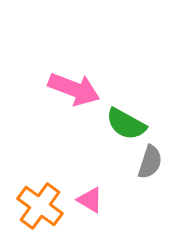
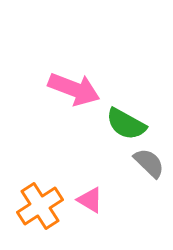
gray semicircle: moved 1 px left, 1 px down; rotated 64 degrees counterclockwise
orange cross: rotated 21 degrees clockwise
